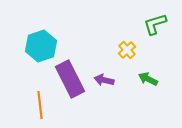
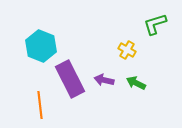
cyan hexagon: rotated 20 degrees counterclockwise
yellow cross: rotated 18 degrees counterclockwise
green arrow: moved 12 px left, 4 px down
